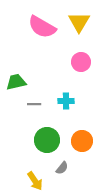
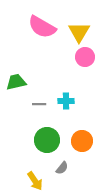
yellow triangle: moved 10 px down
pink circle: moved 4 px right, 5 px up
gray line: moved 5 px right
